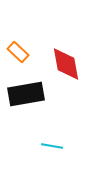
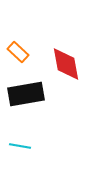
cyan line: moved 32 px left
